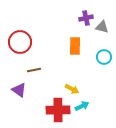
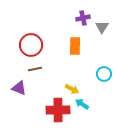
purple cross: moved 3 px left
gray triangle: rotated 48 degrees clockwise
red circle: moved 11 px right, 3 px down
cyan circle: moved 17 px down
brown line: moved 1 px right, 1 px up
purple triangle: moved 2 px up; rotated 14 degrees counterclockwise
cyan arrow: moved 2 px up; rotated 120 degrees counterclockwise
